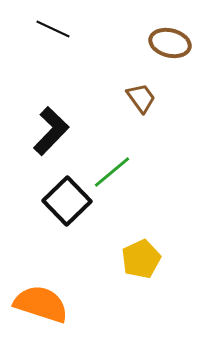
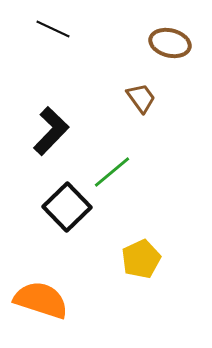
black square: moved 6 px down
orange semicircle: moved 4 px up
